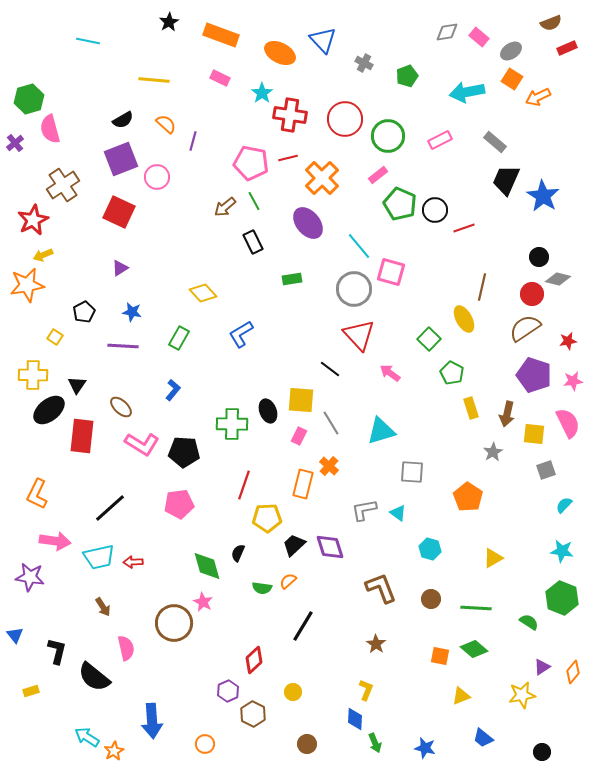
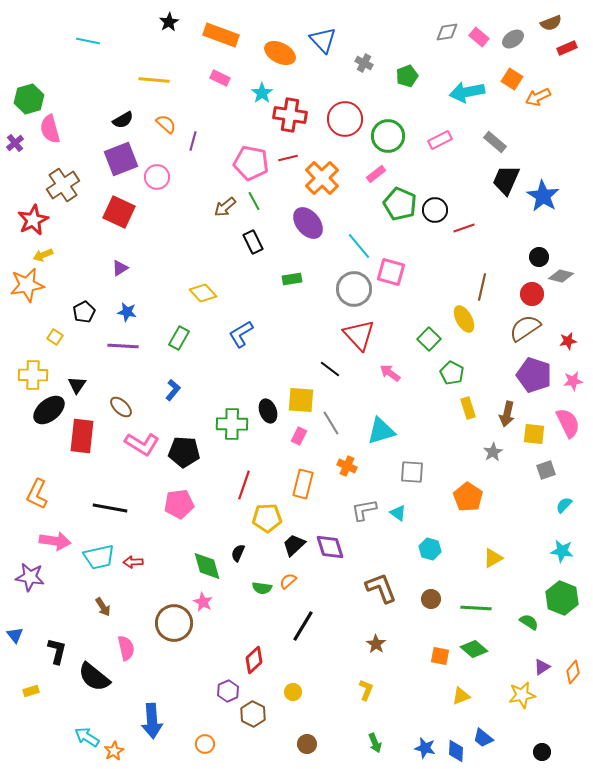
gray ellipse at (511, 51): moved 2 px right, 12 px up
pink rectangle at (378, 175): moved 2 px left, 1 px up
gray diamond at (558, 279): moved 3 px right, 3 px up
blue star at (132, 312): moved 5 px left
yellow rectangle at (471, 408): moved 3 px left
orange cross at (329, 466): moved 18 px right; rotated 18 degrees counterclockwise
black line at (110, 508): rotated 52 degrees clockwise
blue diamond at (355, 719): moved 101 px right, 32 px down
